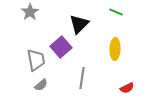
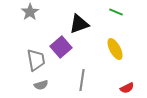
black triangle: rotated 25 degrees clockwise
yellow ellipse: rotated 30 degrees counterclockwise
gray line: moved 2 px down
gray semicircle: rotated 24 degrees clockwise
